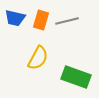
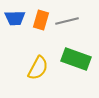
blue trapezoid: rotated 15 degrees counterclockwise
yellow semicircle: moved 10 px down
green rectangle: moved 18 px up
